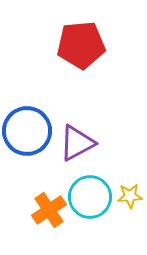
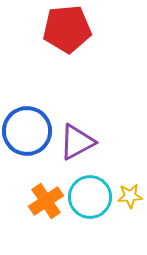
red pentagon: moved 14 px left, 16 px up
purple triangle: moved 1 px up
orange cross: moved 3 px left, 9 px up
